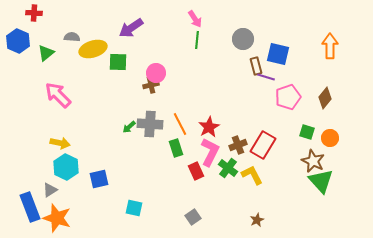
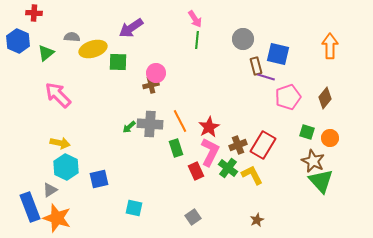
orange line at (180, 124): moved 3 px up
